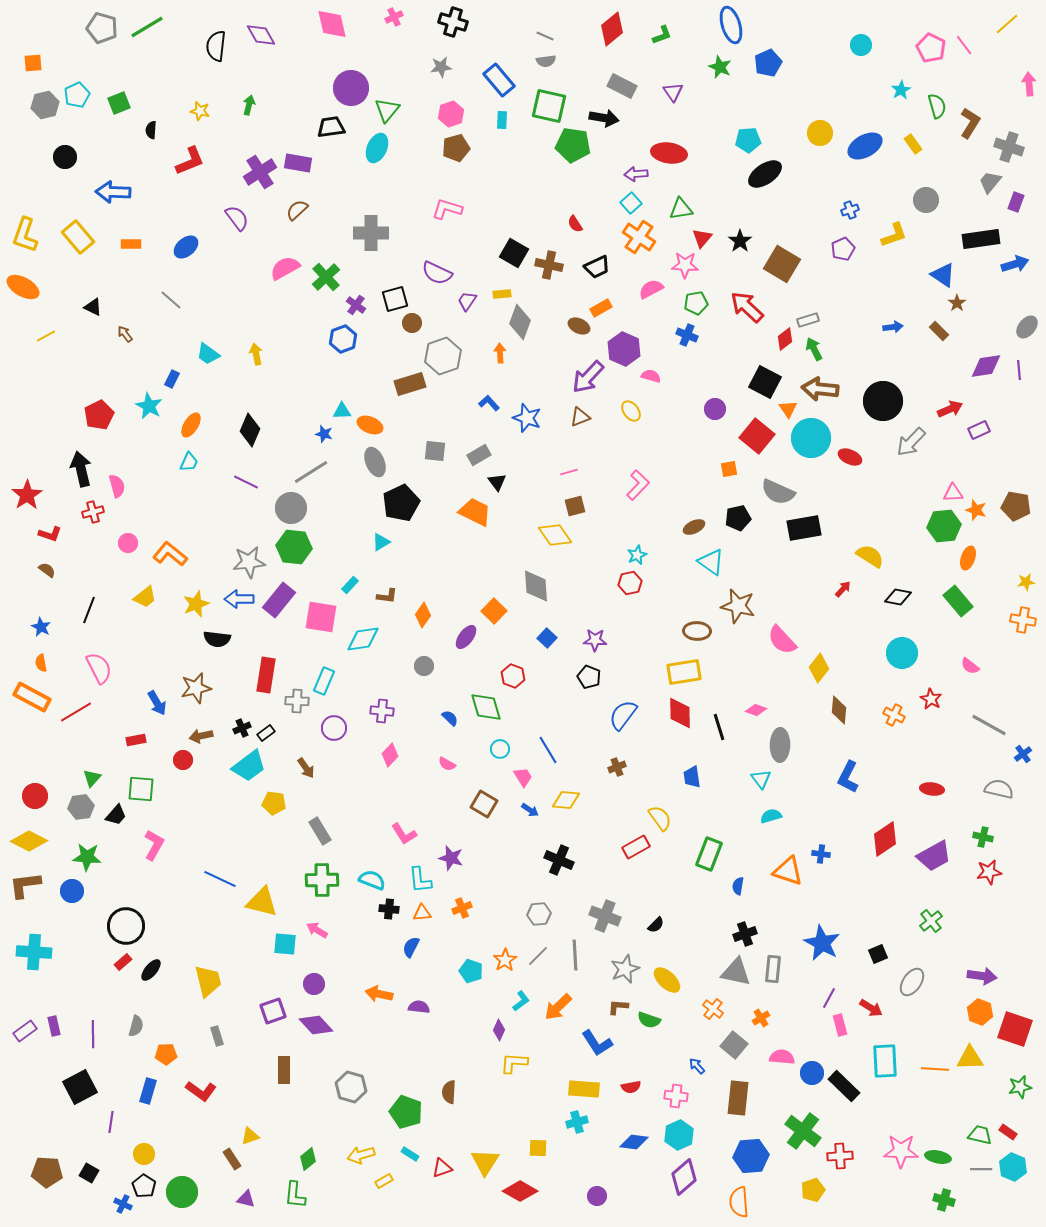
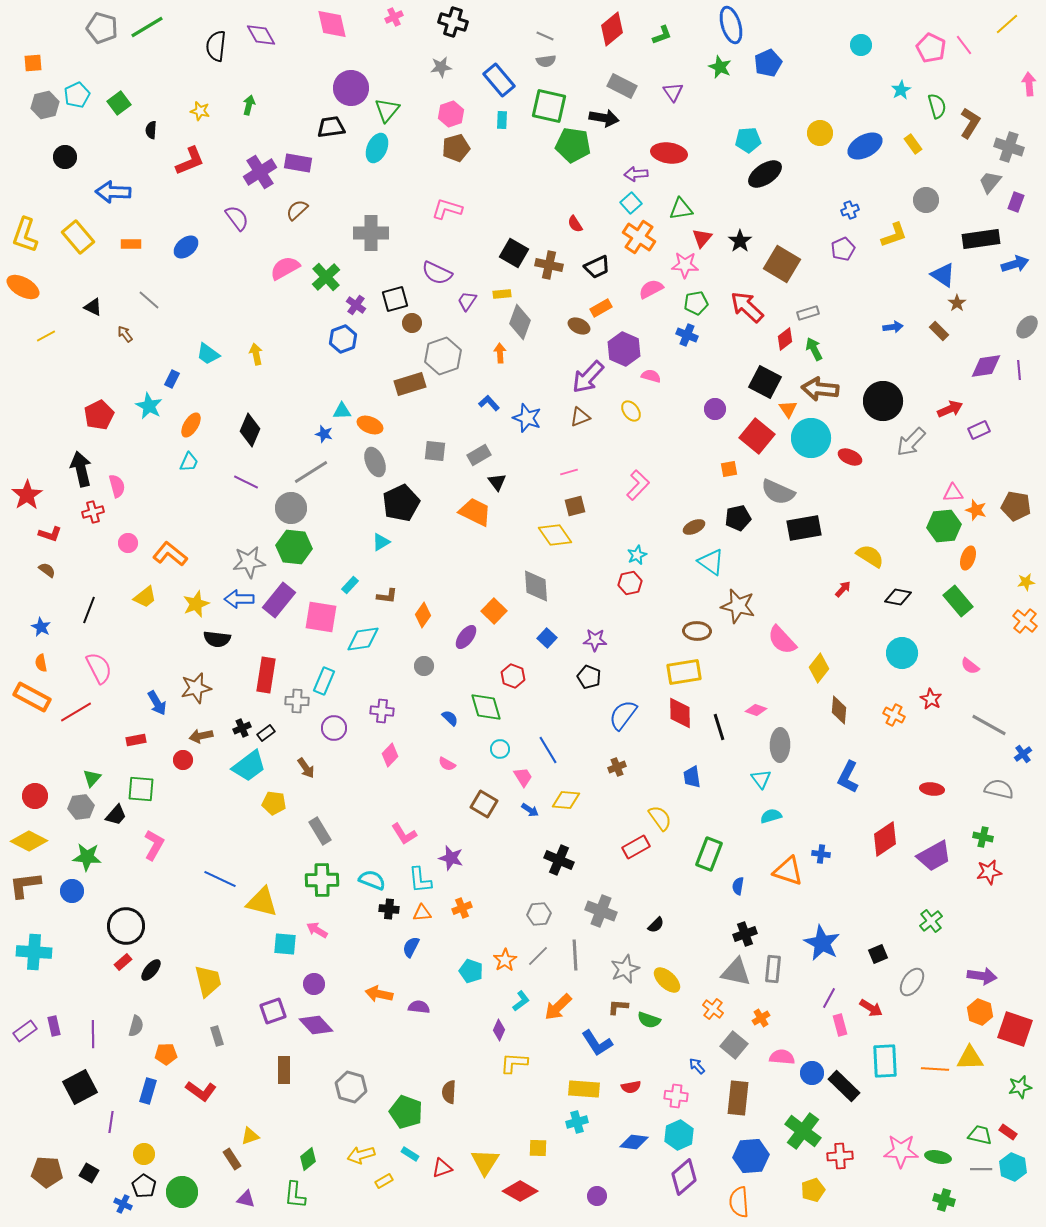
green square at (119, 103): rotated 15 degrees counterclockwise
gray line at (171, 300): moved 22 px left
gray rectangle at (808, 320): moved 7 px up
orange cross at (1023, 620): moved 2 px right, 1 px down; rotated 30 degrees clockwise
gray cross at (605, 916): moved 4 px left, 5 px up
